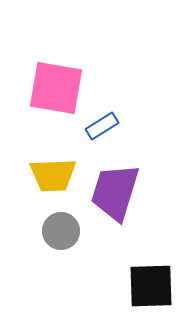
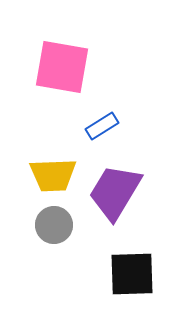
pink square: moved 6 px right, 21 px up
purple trapezoid: rotated 14 degrees clockwise
gray circle: moved 7 px left, 6 px up
black square: moved 19 px left, 12 px up
